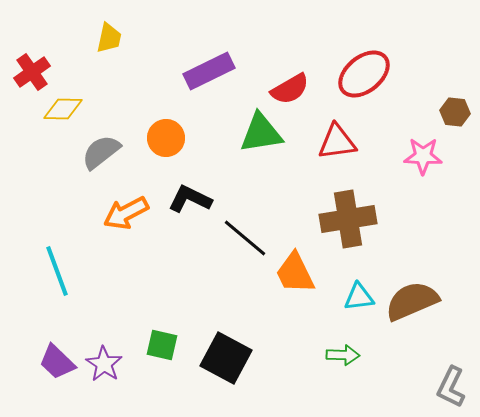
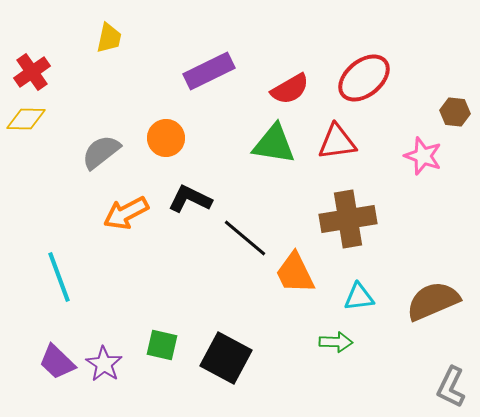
red ellipse: moved 4 px down
yellow diamond: moved 37 px left, 10 px down
green triangle: moved 13 px right, 11 px down; rotated 18 degrees clockwise
pink star: rotated 18 degrees clockwise
cyan line: moved 2 px right, 6 px down
brown semicircle: moved 21 px right
green arrow: moved 7 px left, 13 px up
